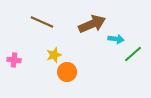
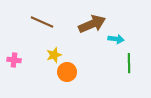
green line: moved 4 px left, 9 px down; rotated 48 degrees counterclockwise
